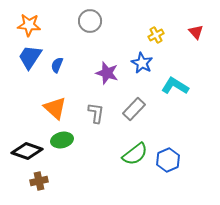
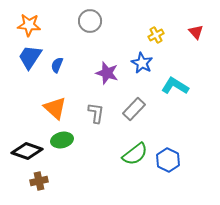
blue hexagon: rotated 10 degrees counterclockwise
